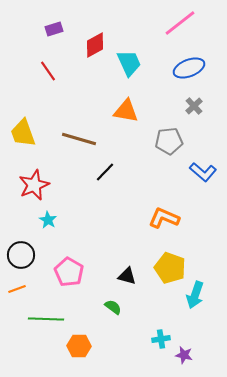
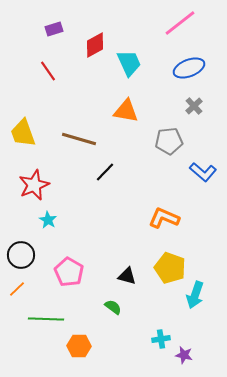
orange line: rotated 24 degrees counterclockwise
